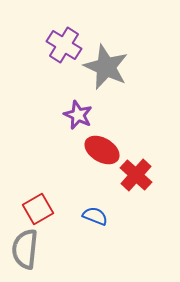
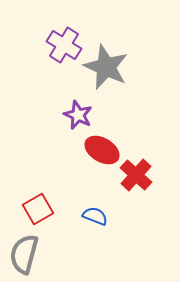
gray semicircle: moved 1 px left, 5 px down; rotated 9 degrees clockwise
